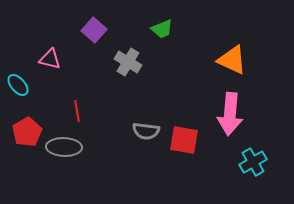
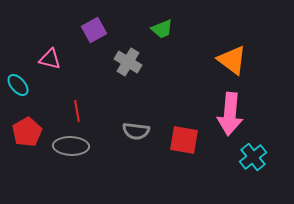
purple square: rotated 20 degrees clockwise
orange triangle: rotated 12 degrees clockwise
gray semicircle: moved 10 px left
gray ellipse: moved 7 px right, 1 px up
cyan cross: moved 5 px up; rotated 8 degrees counterclockwise
